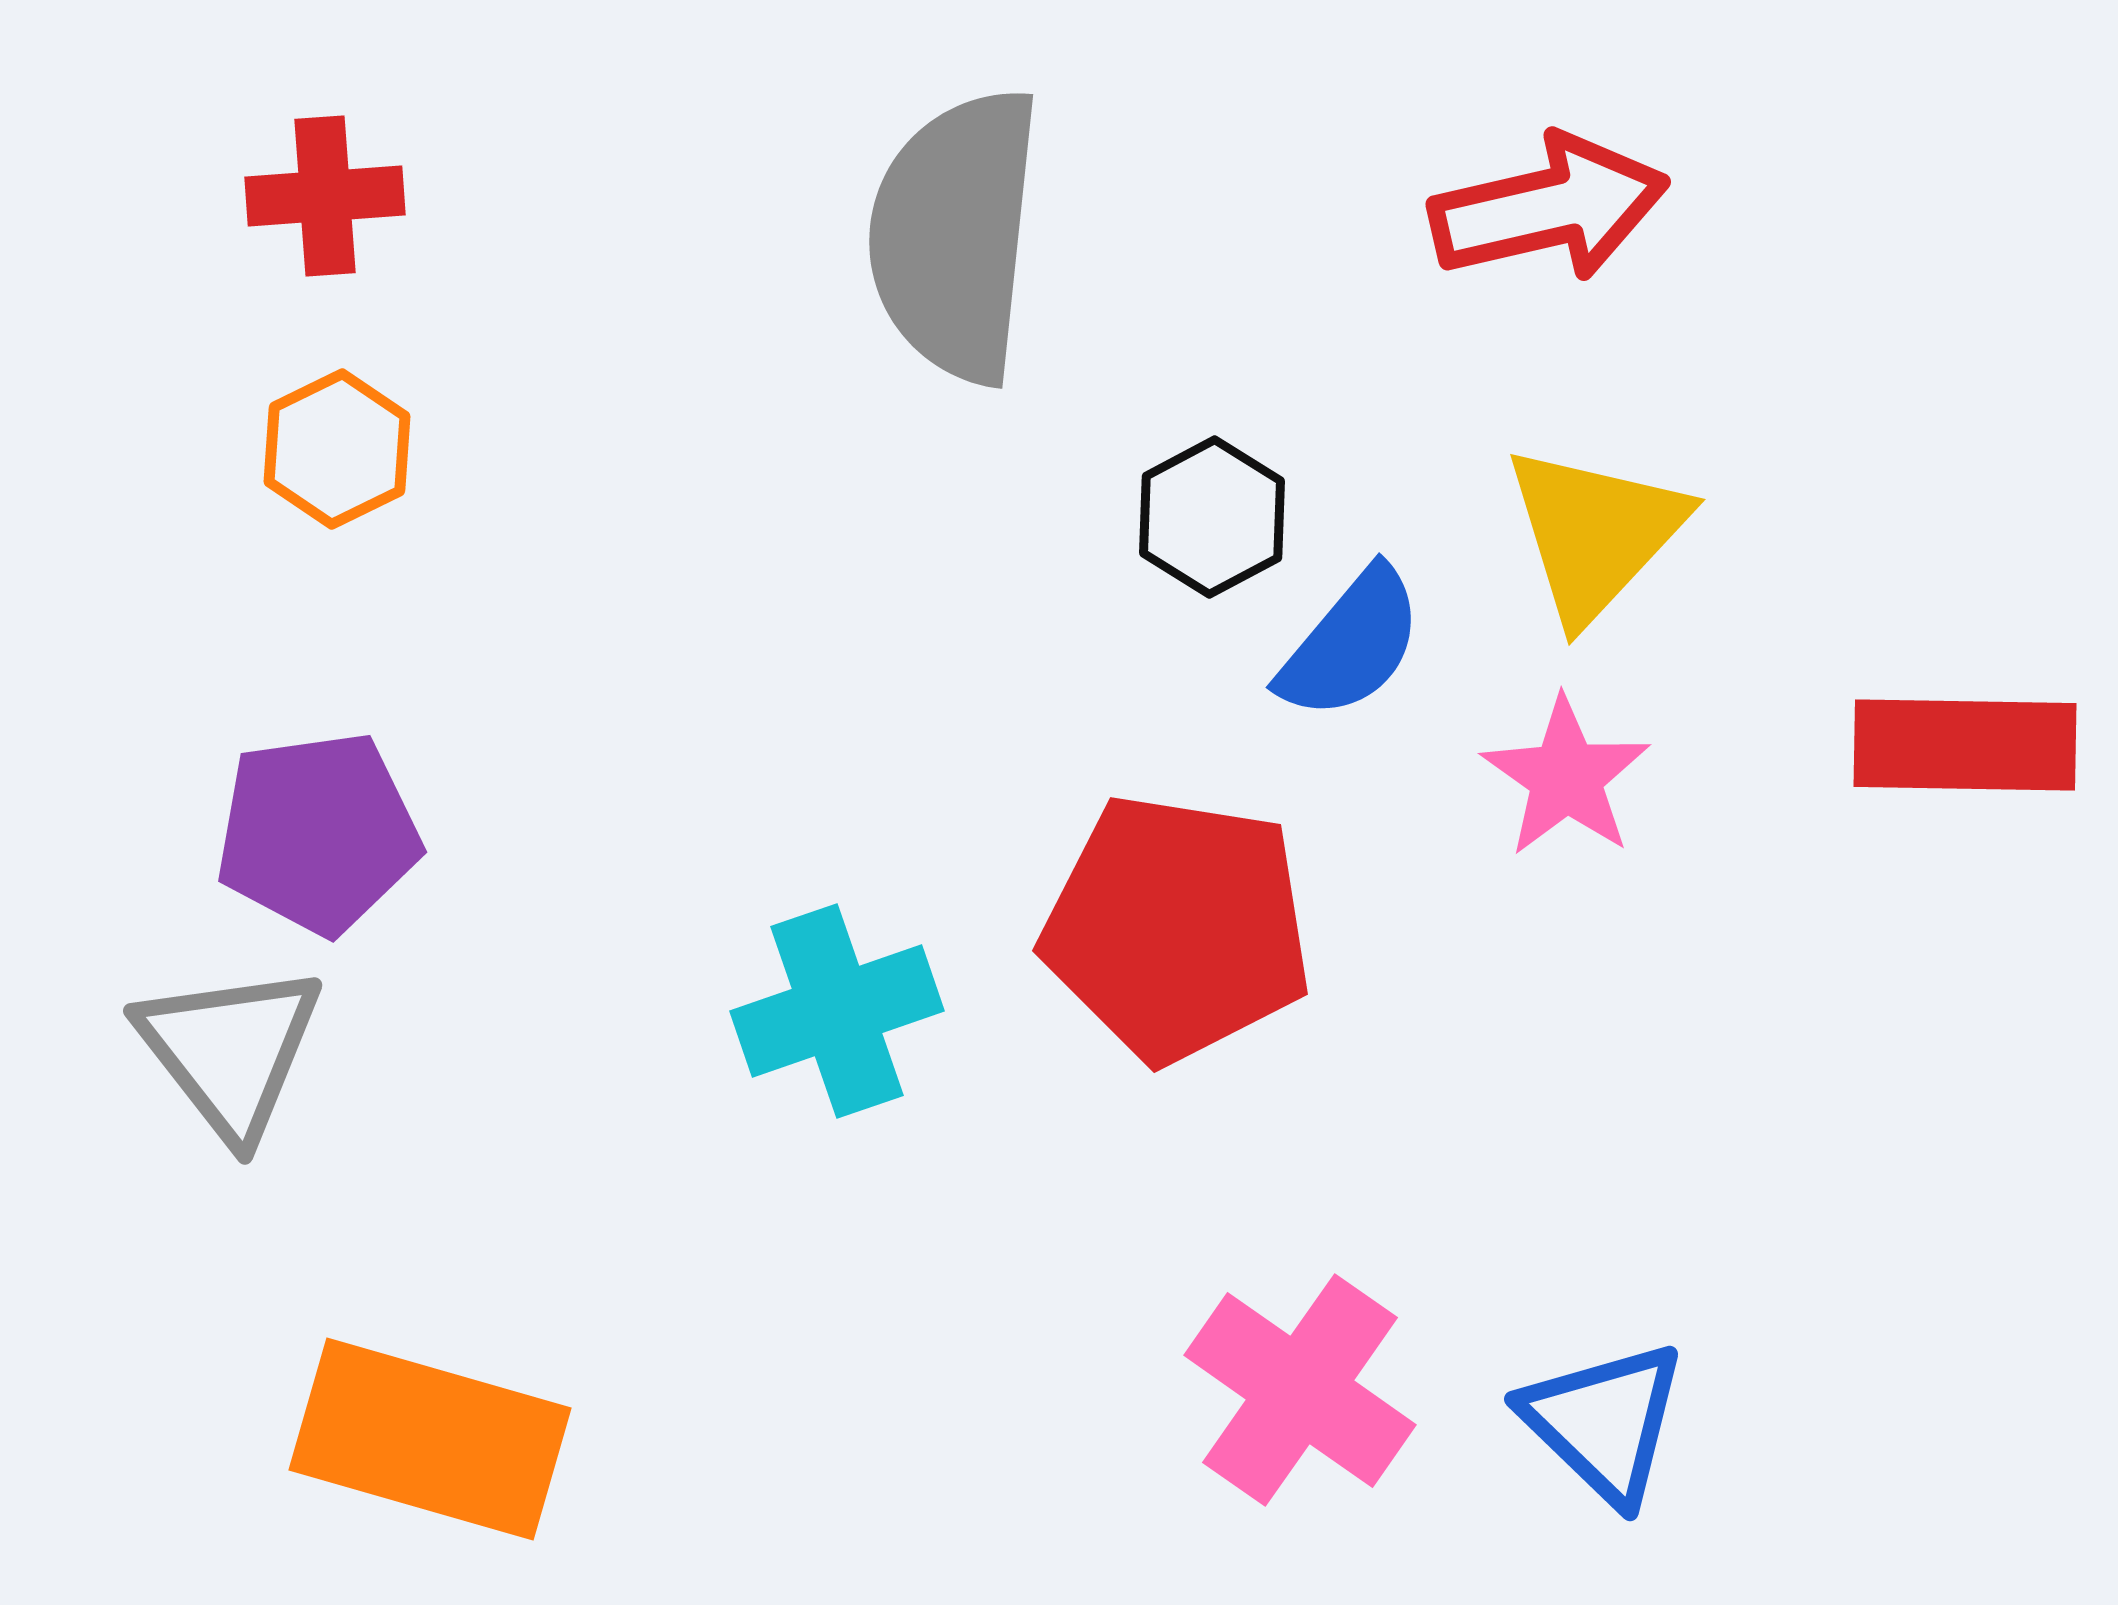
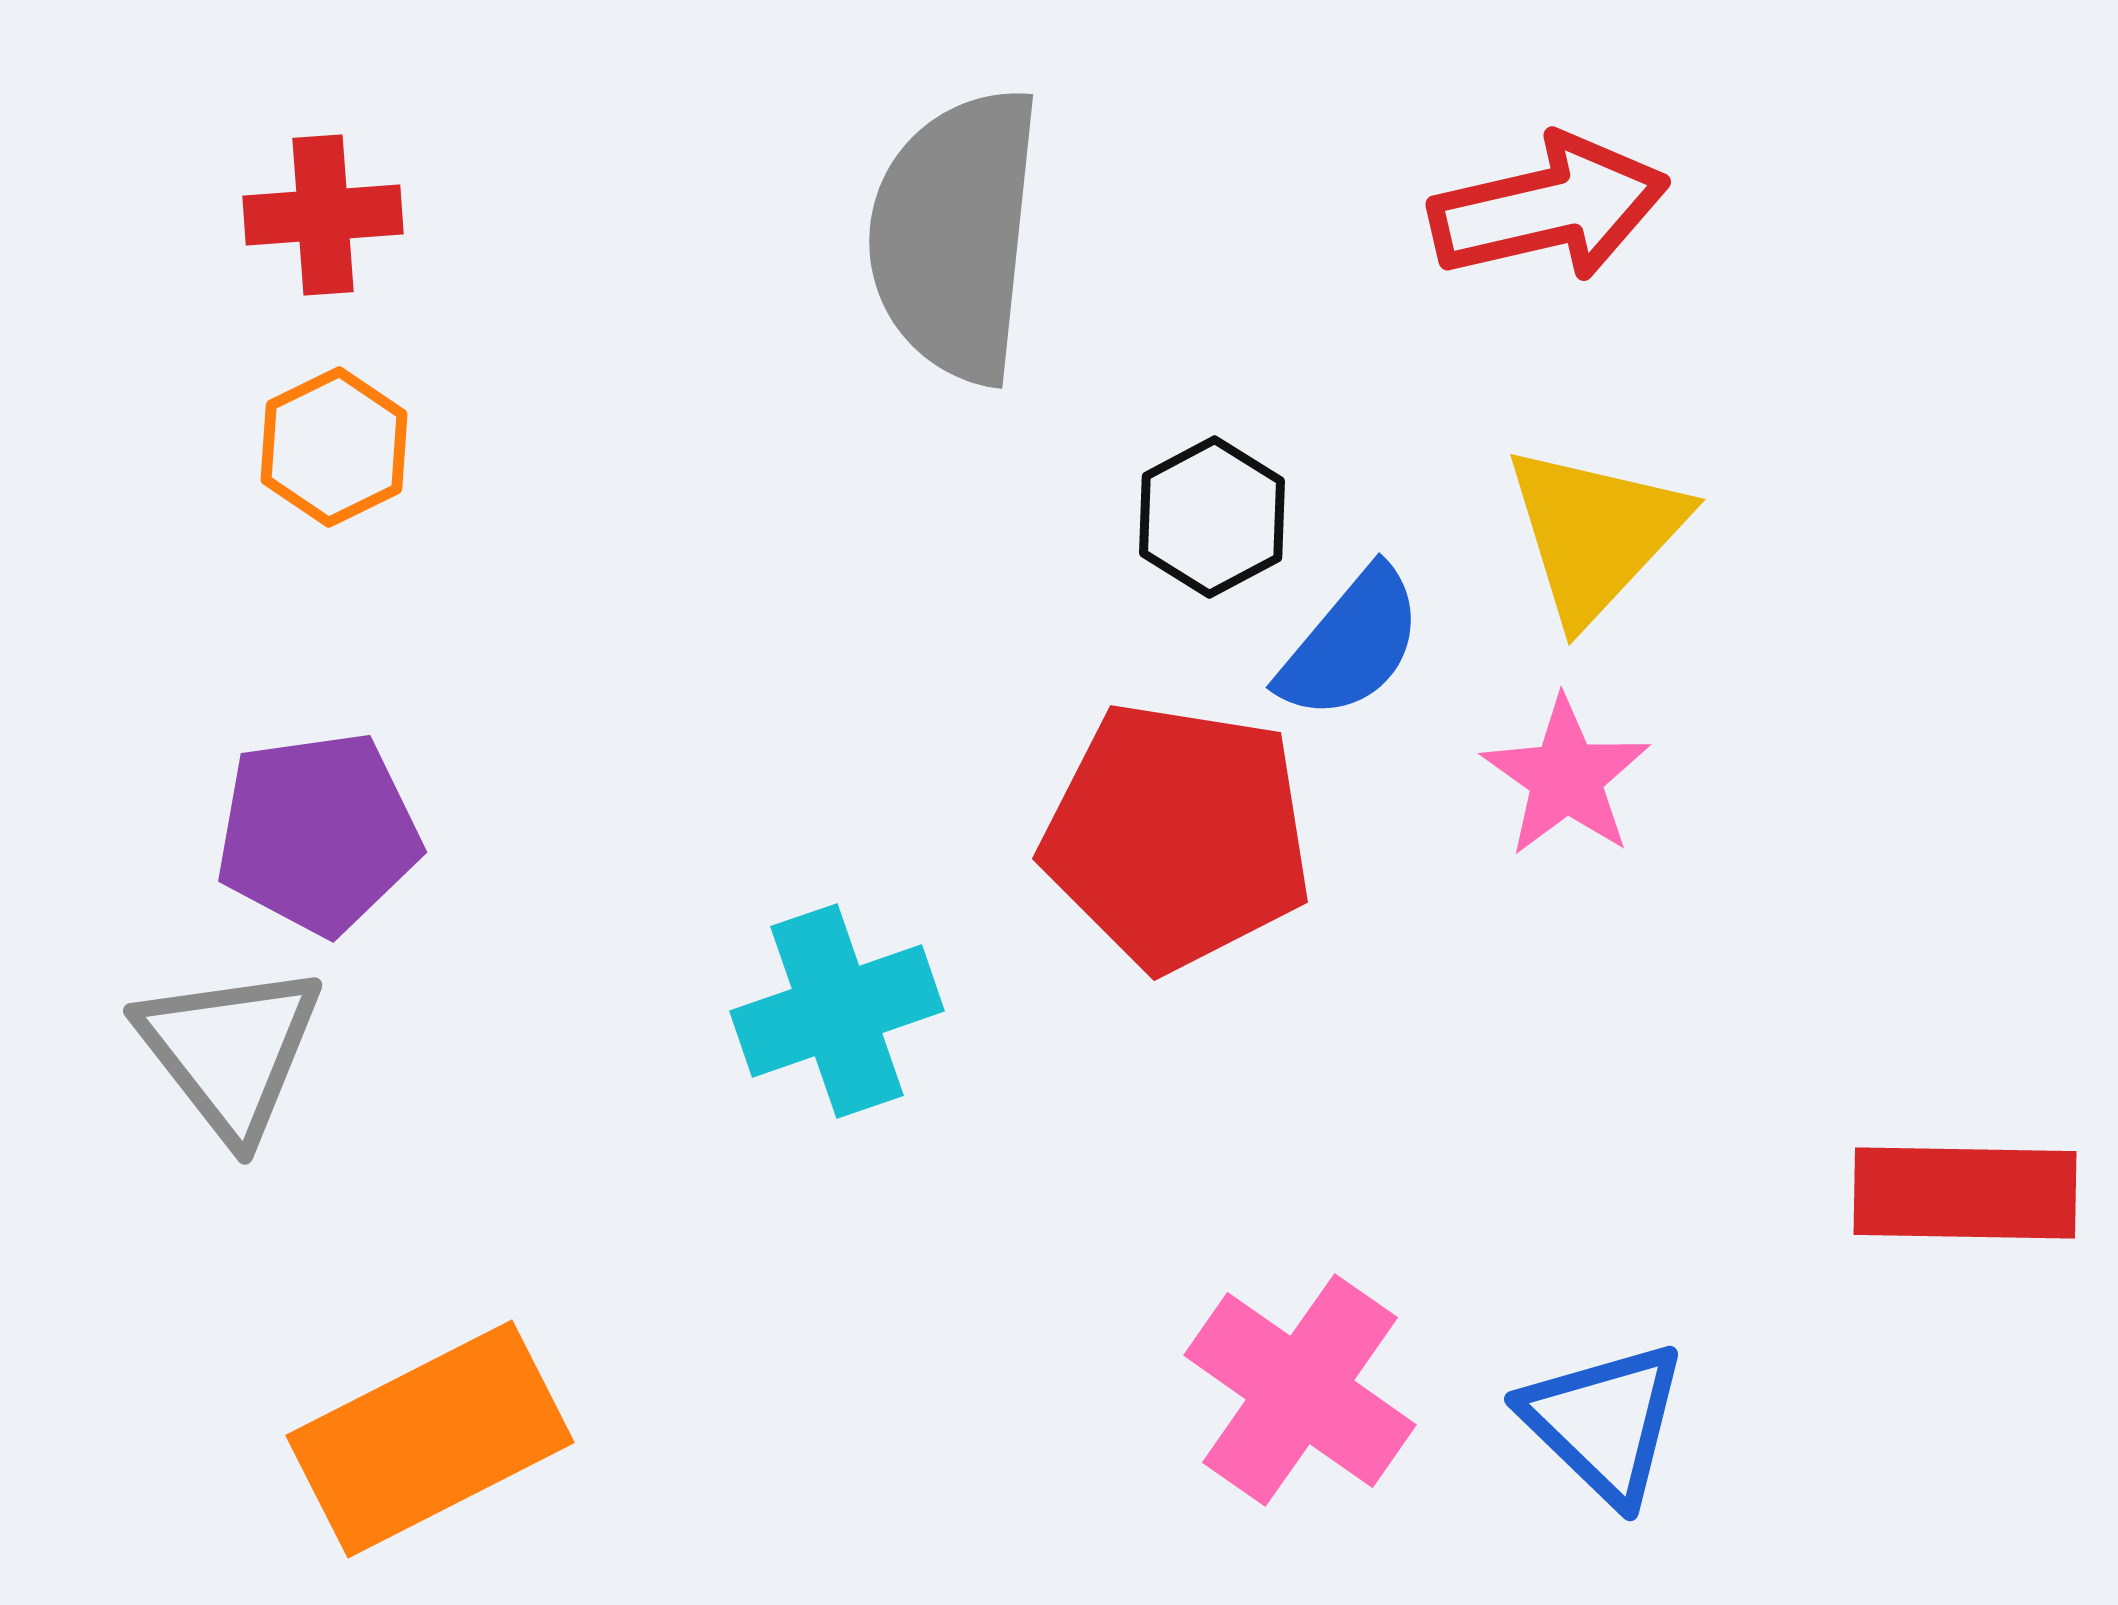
red cross: moved 2 px left, 19 px down
orange hexagon: moved 3 px left, 2 px up
red rectangle: moved 448 px down
red pentagon: moved 92 px up
orange rectangle: rotated 43 degrees counterclockwise
